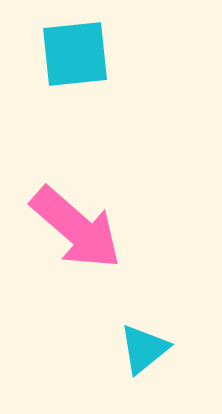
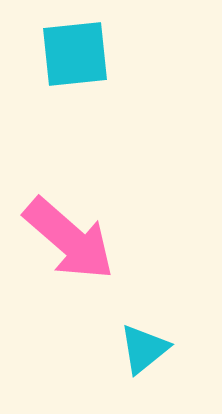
pink arrow: moved 7 px left, 11 px down
